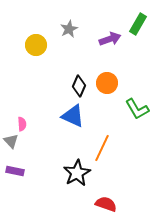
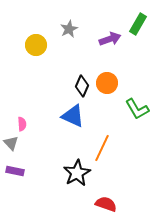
black diamond: moved 3 px right
gray triangle: moved 2 px down
